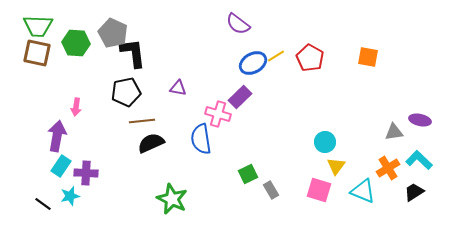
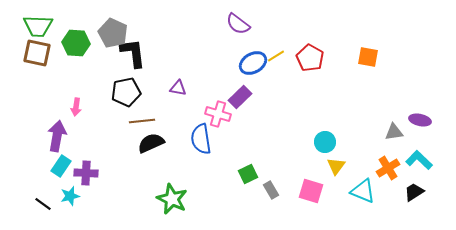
pink square: moved 8 px left, 1 px down
